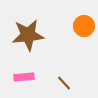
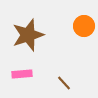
brown star: rotated 12 degrees counterclockwise
pink rectangle: moved 2 px left, 3 px up
